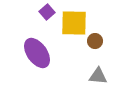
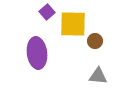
yellow square: moved 1 px left, 1 px down
purple ellipse: rotated 28 degrees clockwise
